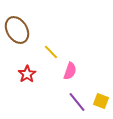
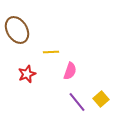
yellow line: rotated 49 degrees counterclockwise
red star: rotated 12 degrees clockwise
yellow square: moved 2 px up; rotated 28 degrees clockwise
